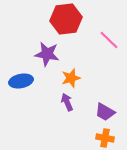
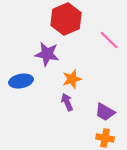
red hexagon: rotated 16 degrees counterclockwise
orange star: moved 1 px right, 1 px down
